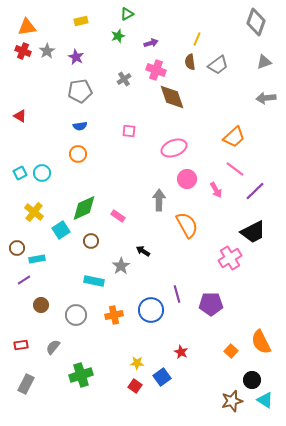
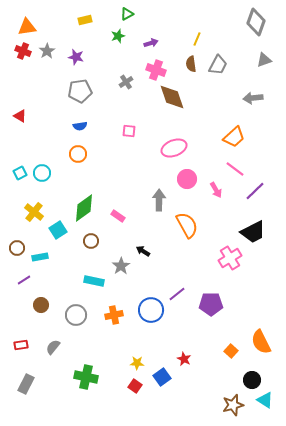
yellow rectangle at (81, 21): moved 4 px right, 1 px up
purple star at (76, 57): rotated 14 degrees counterclockwise
brown semicircle at (190, 62): moved 1 px right, 2 px down
gray triangle at (264, 62): moved 2 px up
gray trapezoid at (218, 65): rotated 25 degrees counterclockwise
gray cross at (124, 79): moved 2 px right, 3 px down
gray arrow at (266, 98): moved 13 px left
green diamond at (84, 208): rotated 12 degrees counterclockwise
cyan square at (61, 230): moved 3 px left
cyan rectangle at (37, 259): moved 3 px right, 2 px up
purple line at (177, 294): rotated 66 degrees clockwise
red star at (181, 352): moved 3 px right, 7 px down
green cross at (81, 375): moved 5 px right, 2 px down; rotated 30 degrees clockwise
brown star at (232, 401): moved 1 px right, 4 px down
